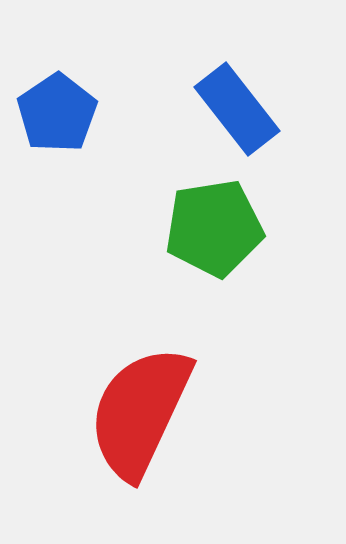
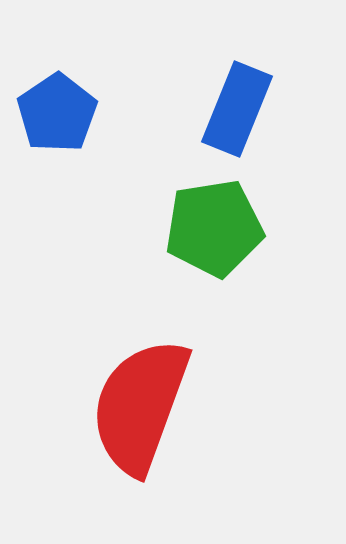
blue rectangle: rotated 60 degrees clockwise
red semicircle: moved 6 px up; rotated 5 degrees counterclockwise
